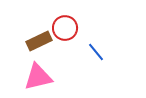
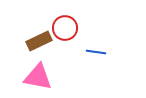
blue line: rotated 42 degrees counterclockwise
pink triangle: rotated 24 degrees clockwise
